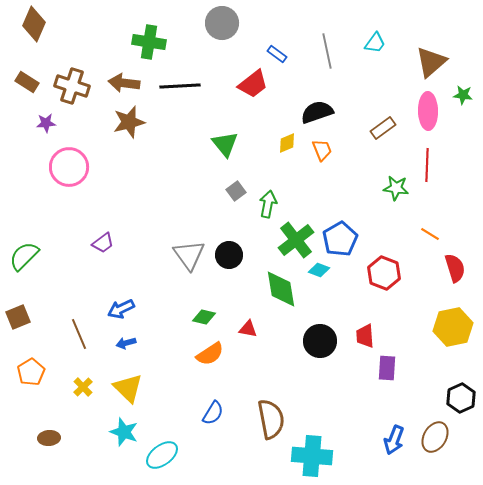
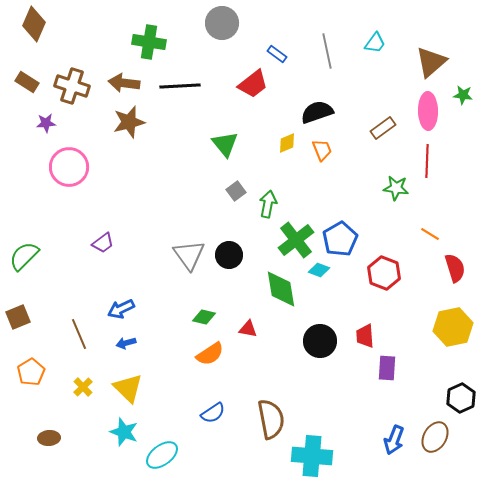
red line at (427, 165): moved 4 px up
blue semicircle at (213, 413): rotated 25 degrees clockwise
